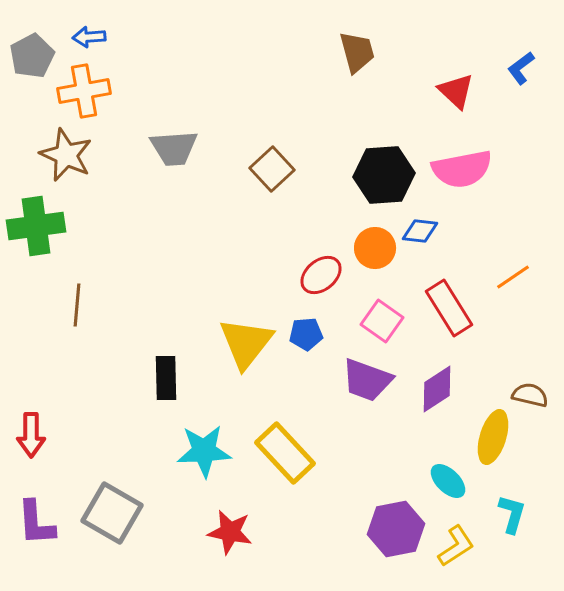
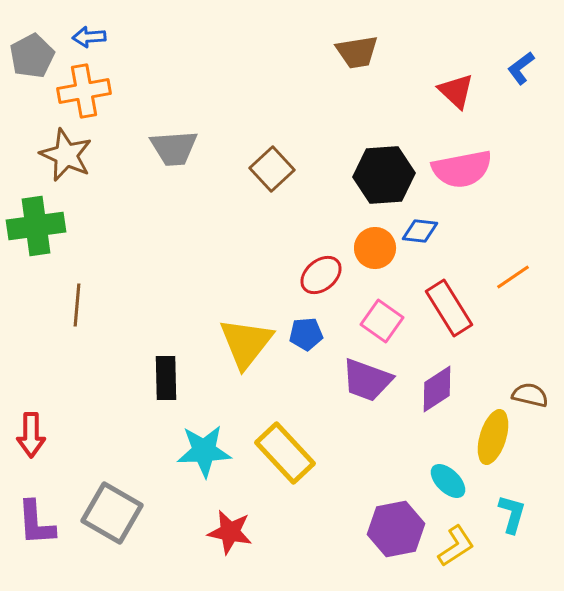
brown trapezoid: rotated 96 degrees clockwise
